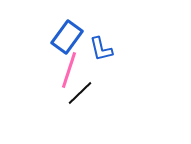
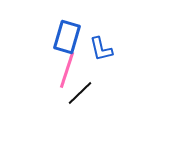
blue rectangle: rotated 20 degrees counterclockwise
pink line: moved 2 px left
